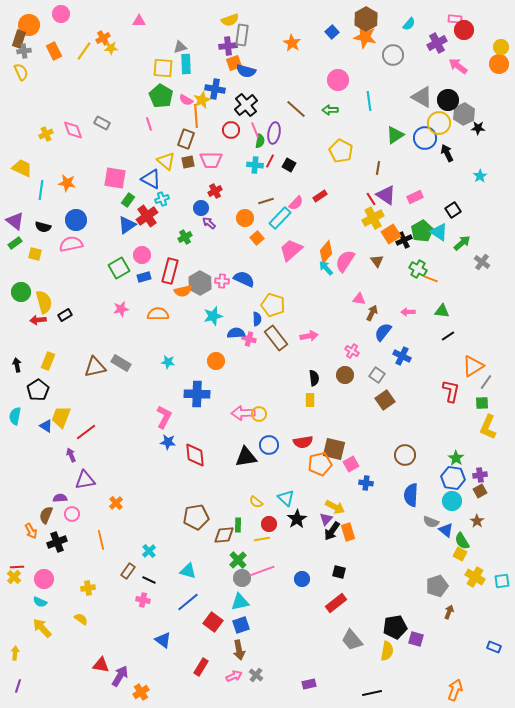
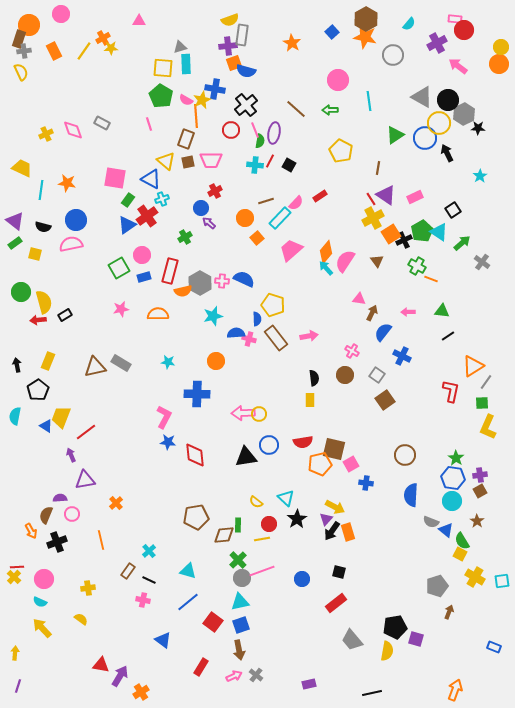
green cross at (418, 269): moved 1 px left, 3 px up
